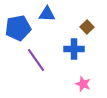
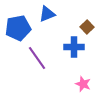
blue triangle: rotated 24 degrees counterclockwise
blue cross: moved 2 px up
purple line: moved 1 px right, 2 px up
